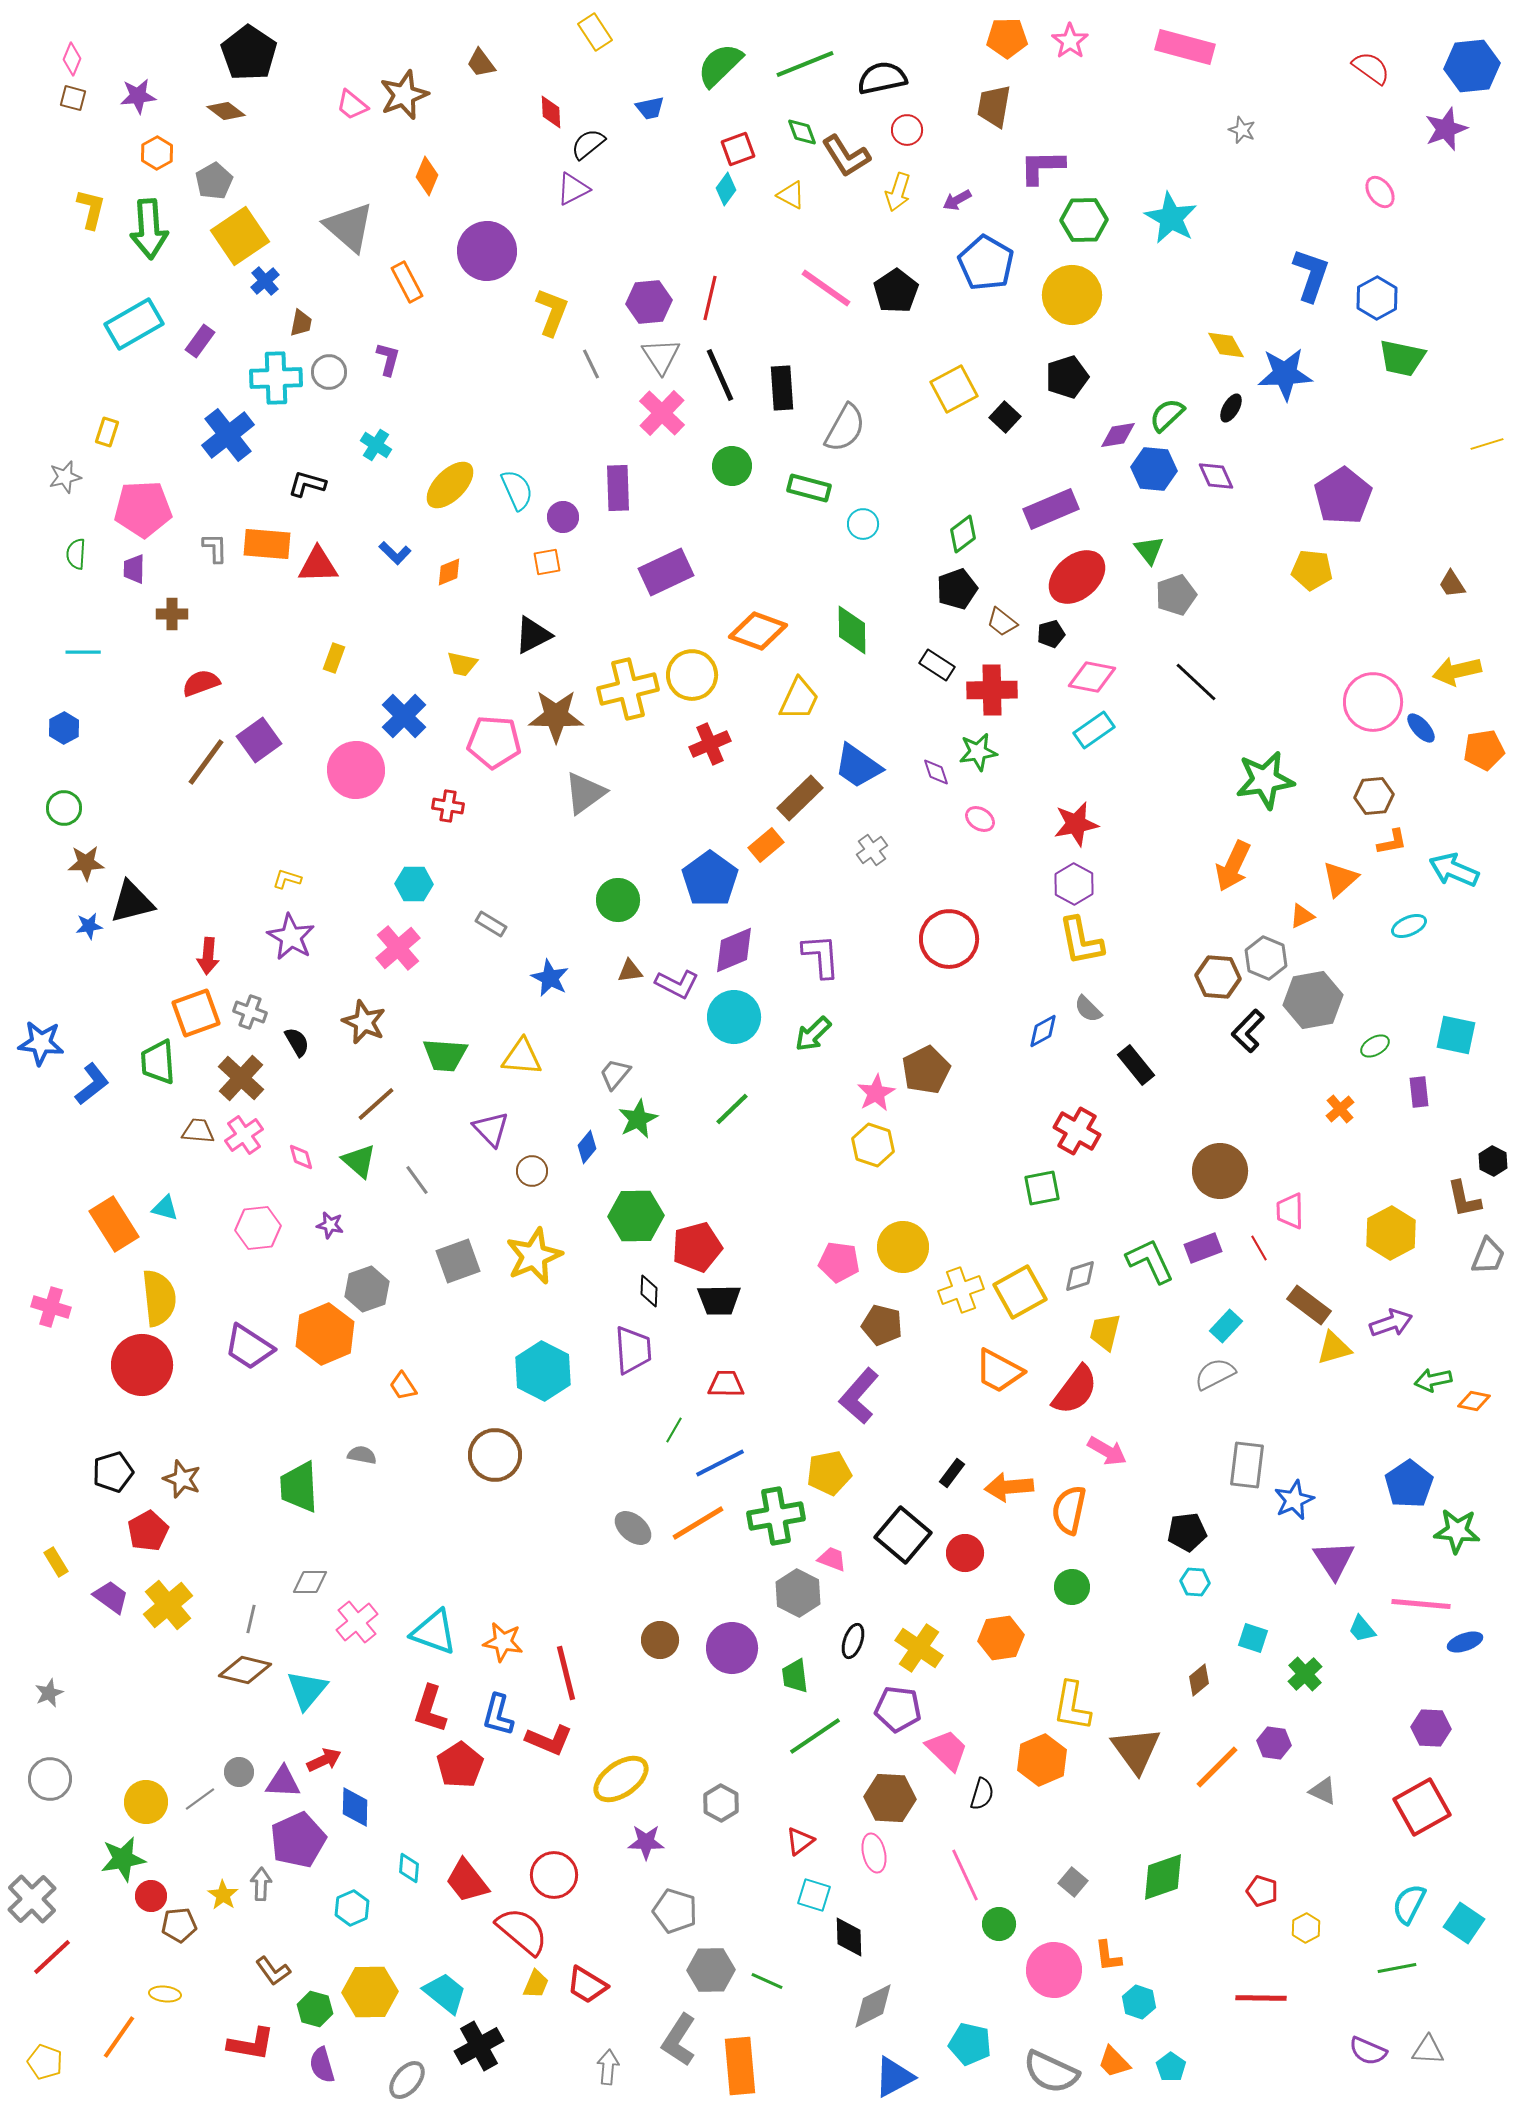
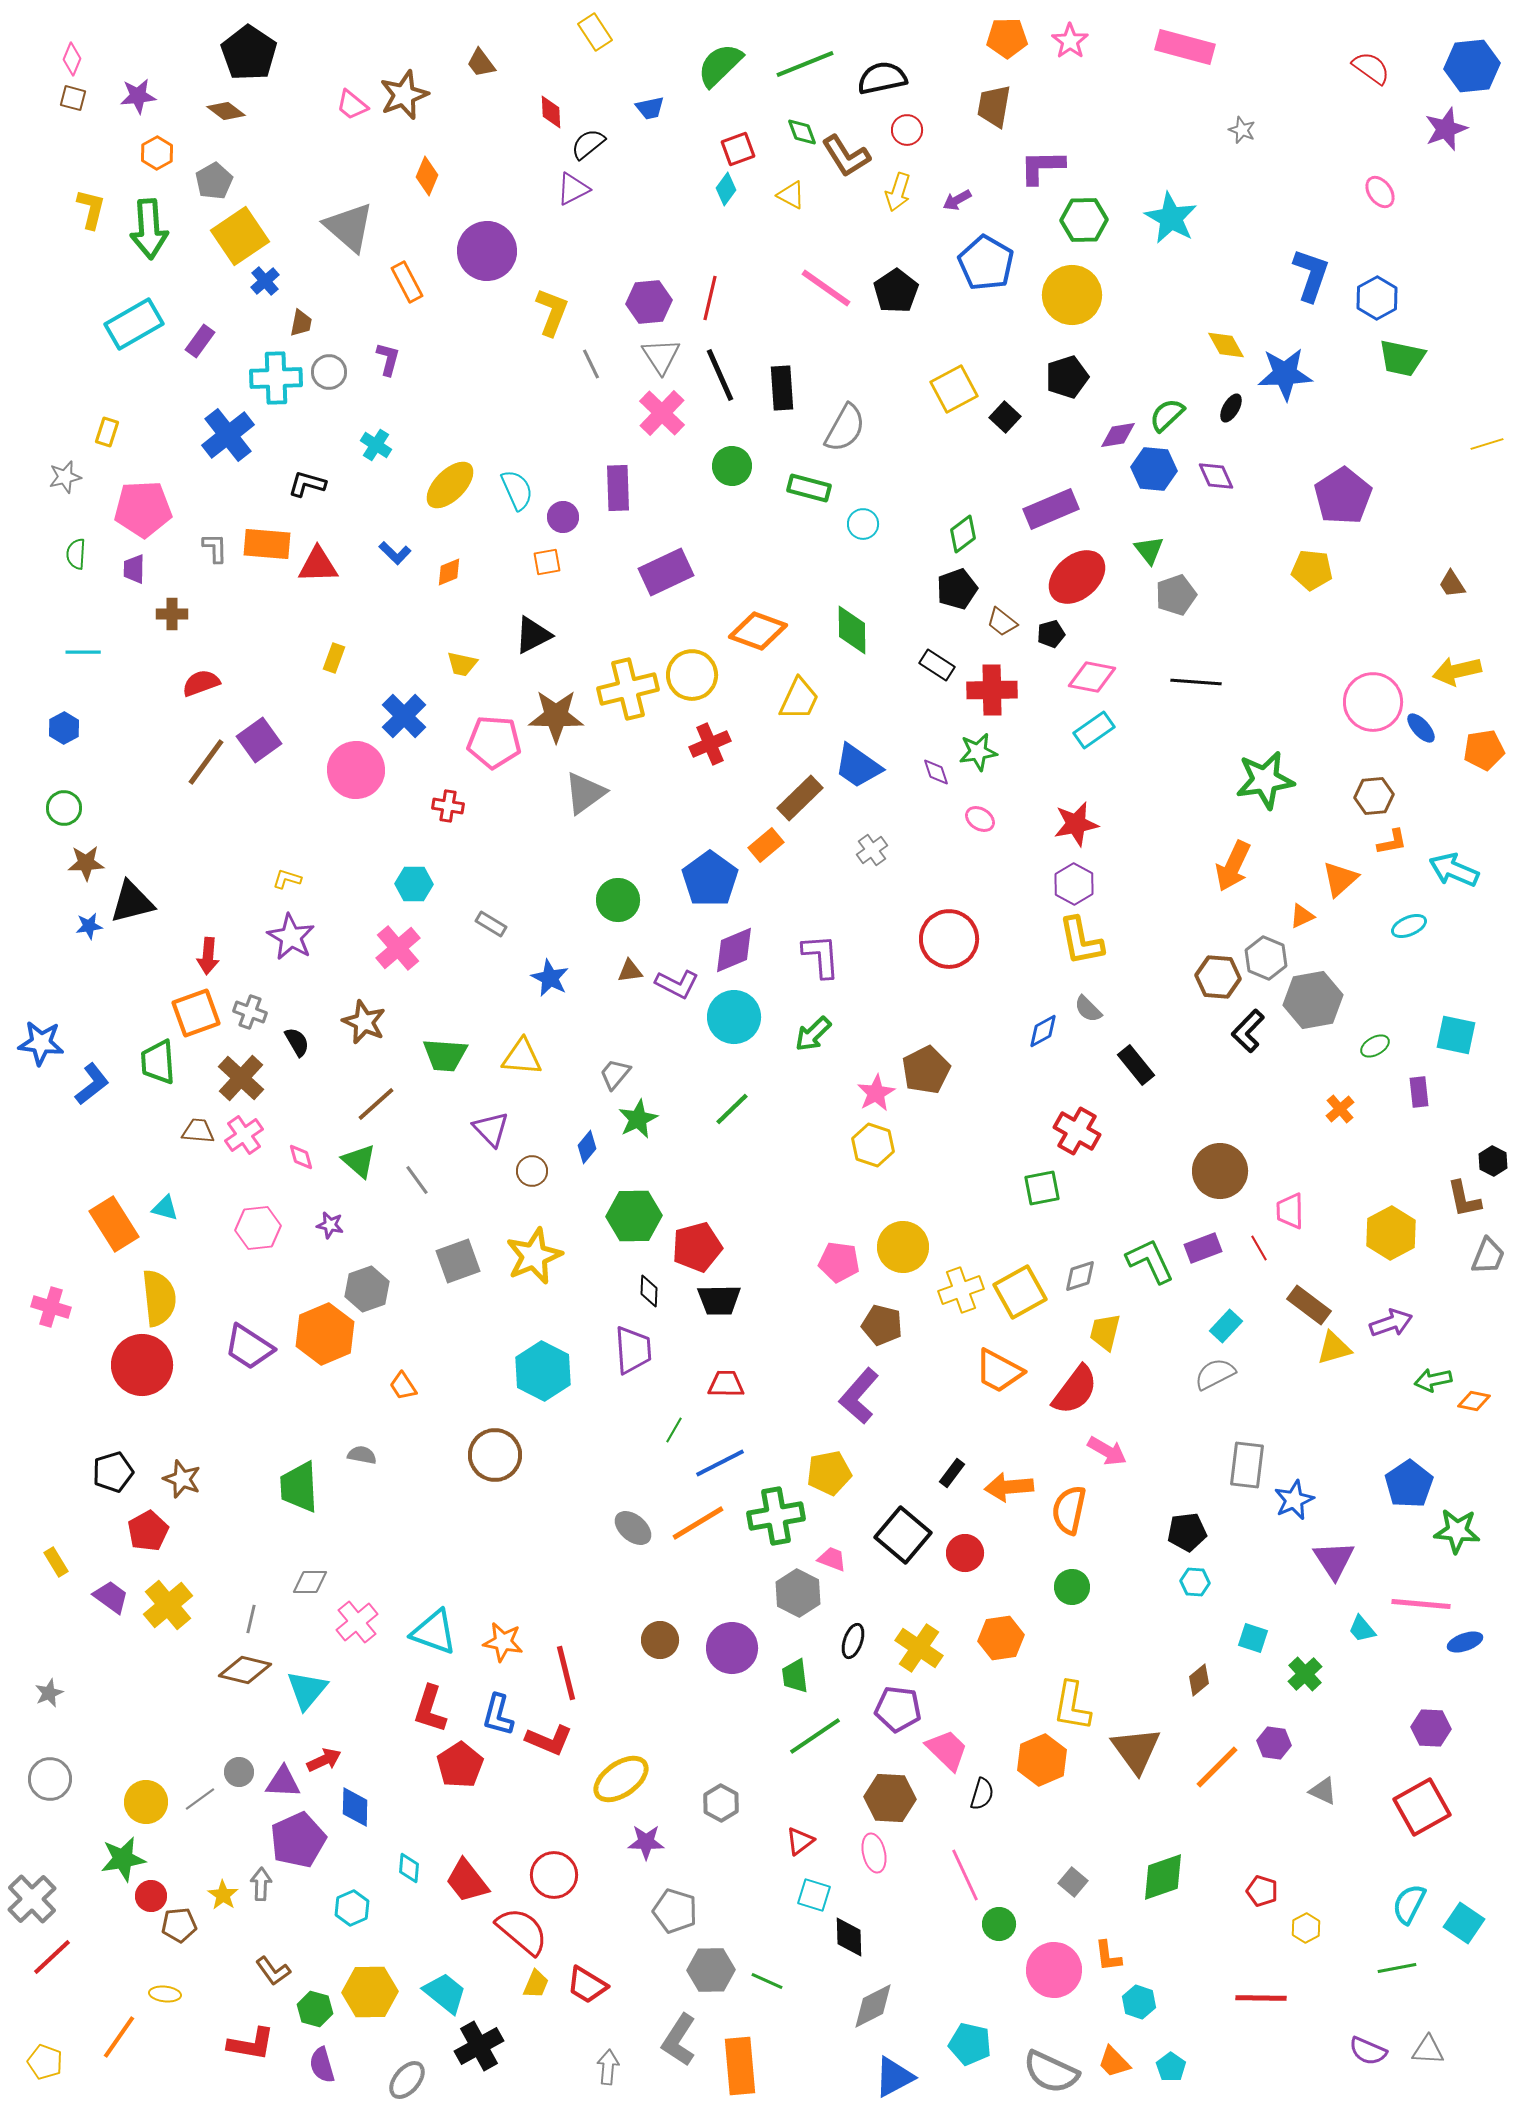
black line at (1196, 682): rotated 39 degrees counterclockwise
green hexagon at (636, 1216): moved 2 px left
